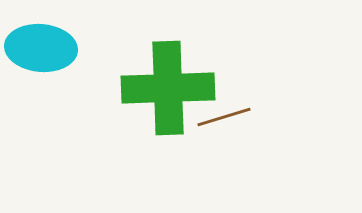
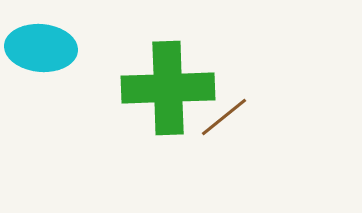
brown line: rotated 22 degrees counterclockwise
